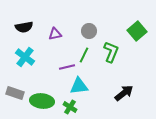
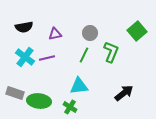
gray circle: moved 1 px right, 2 px down
purple line: moved 20 px left, 9 px up
green ellipse: moved 3 px left
